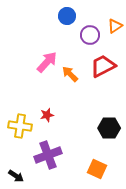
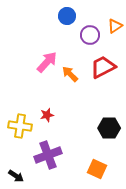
red trapezoid: moved 1 px down
